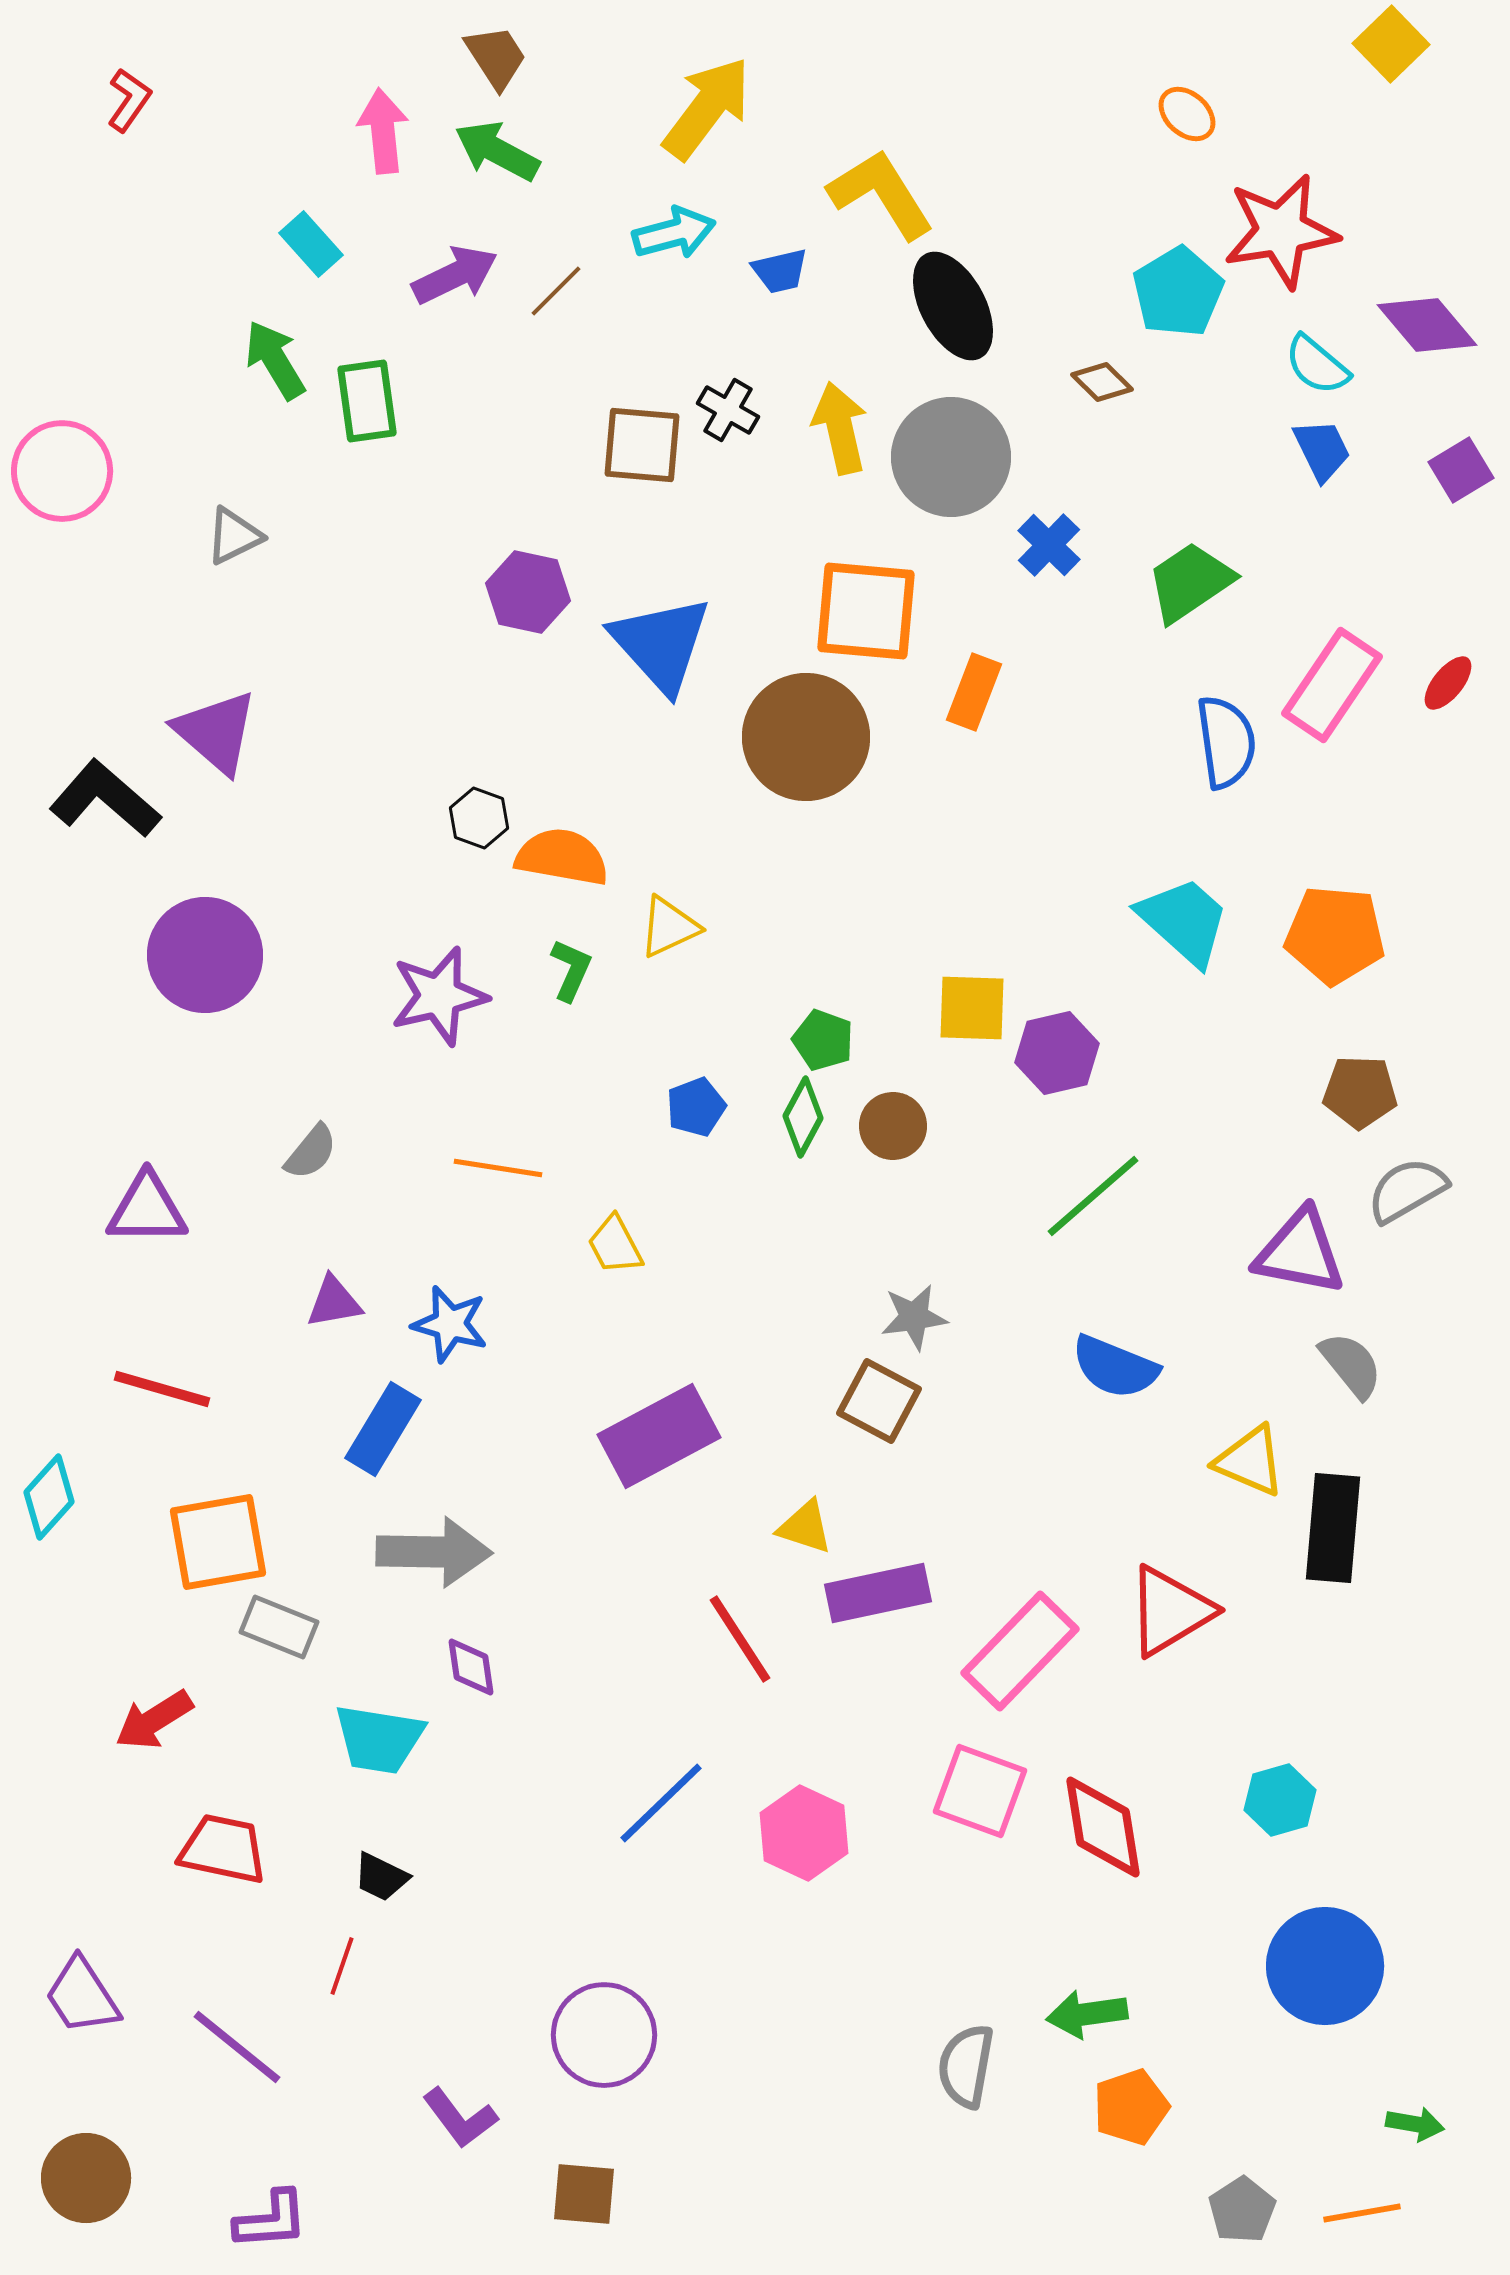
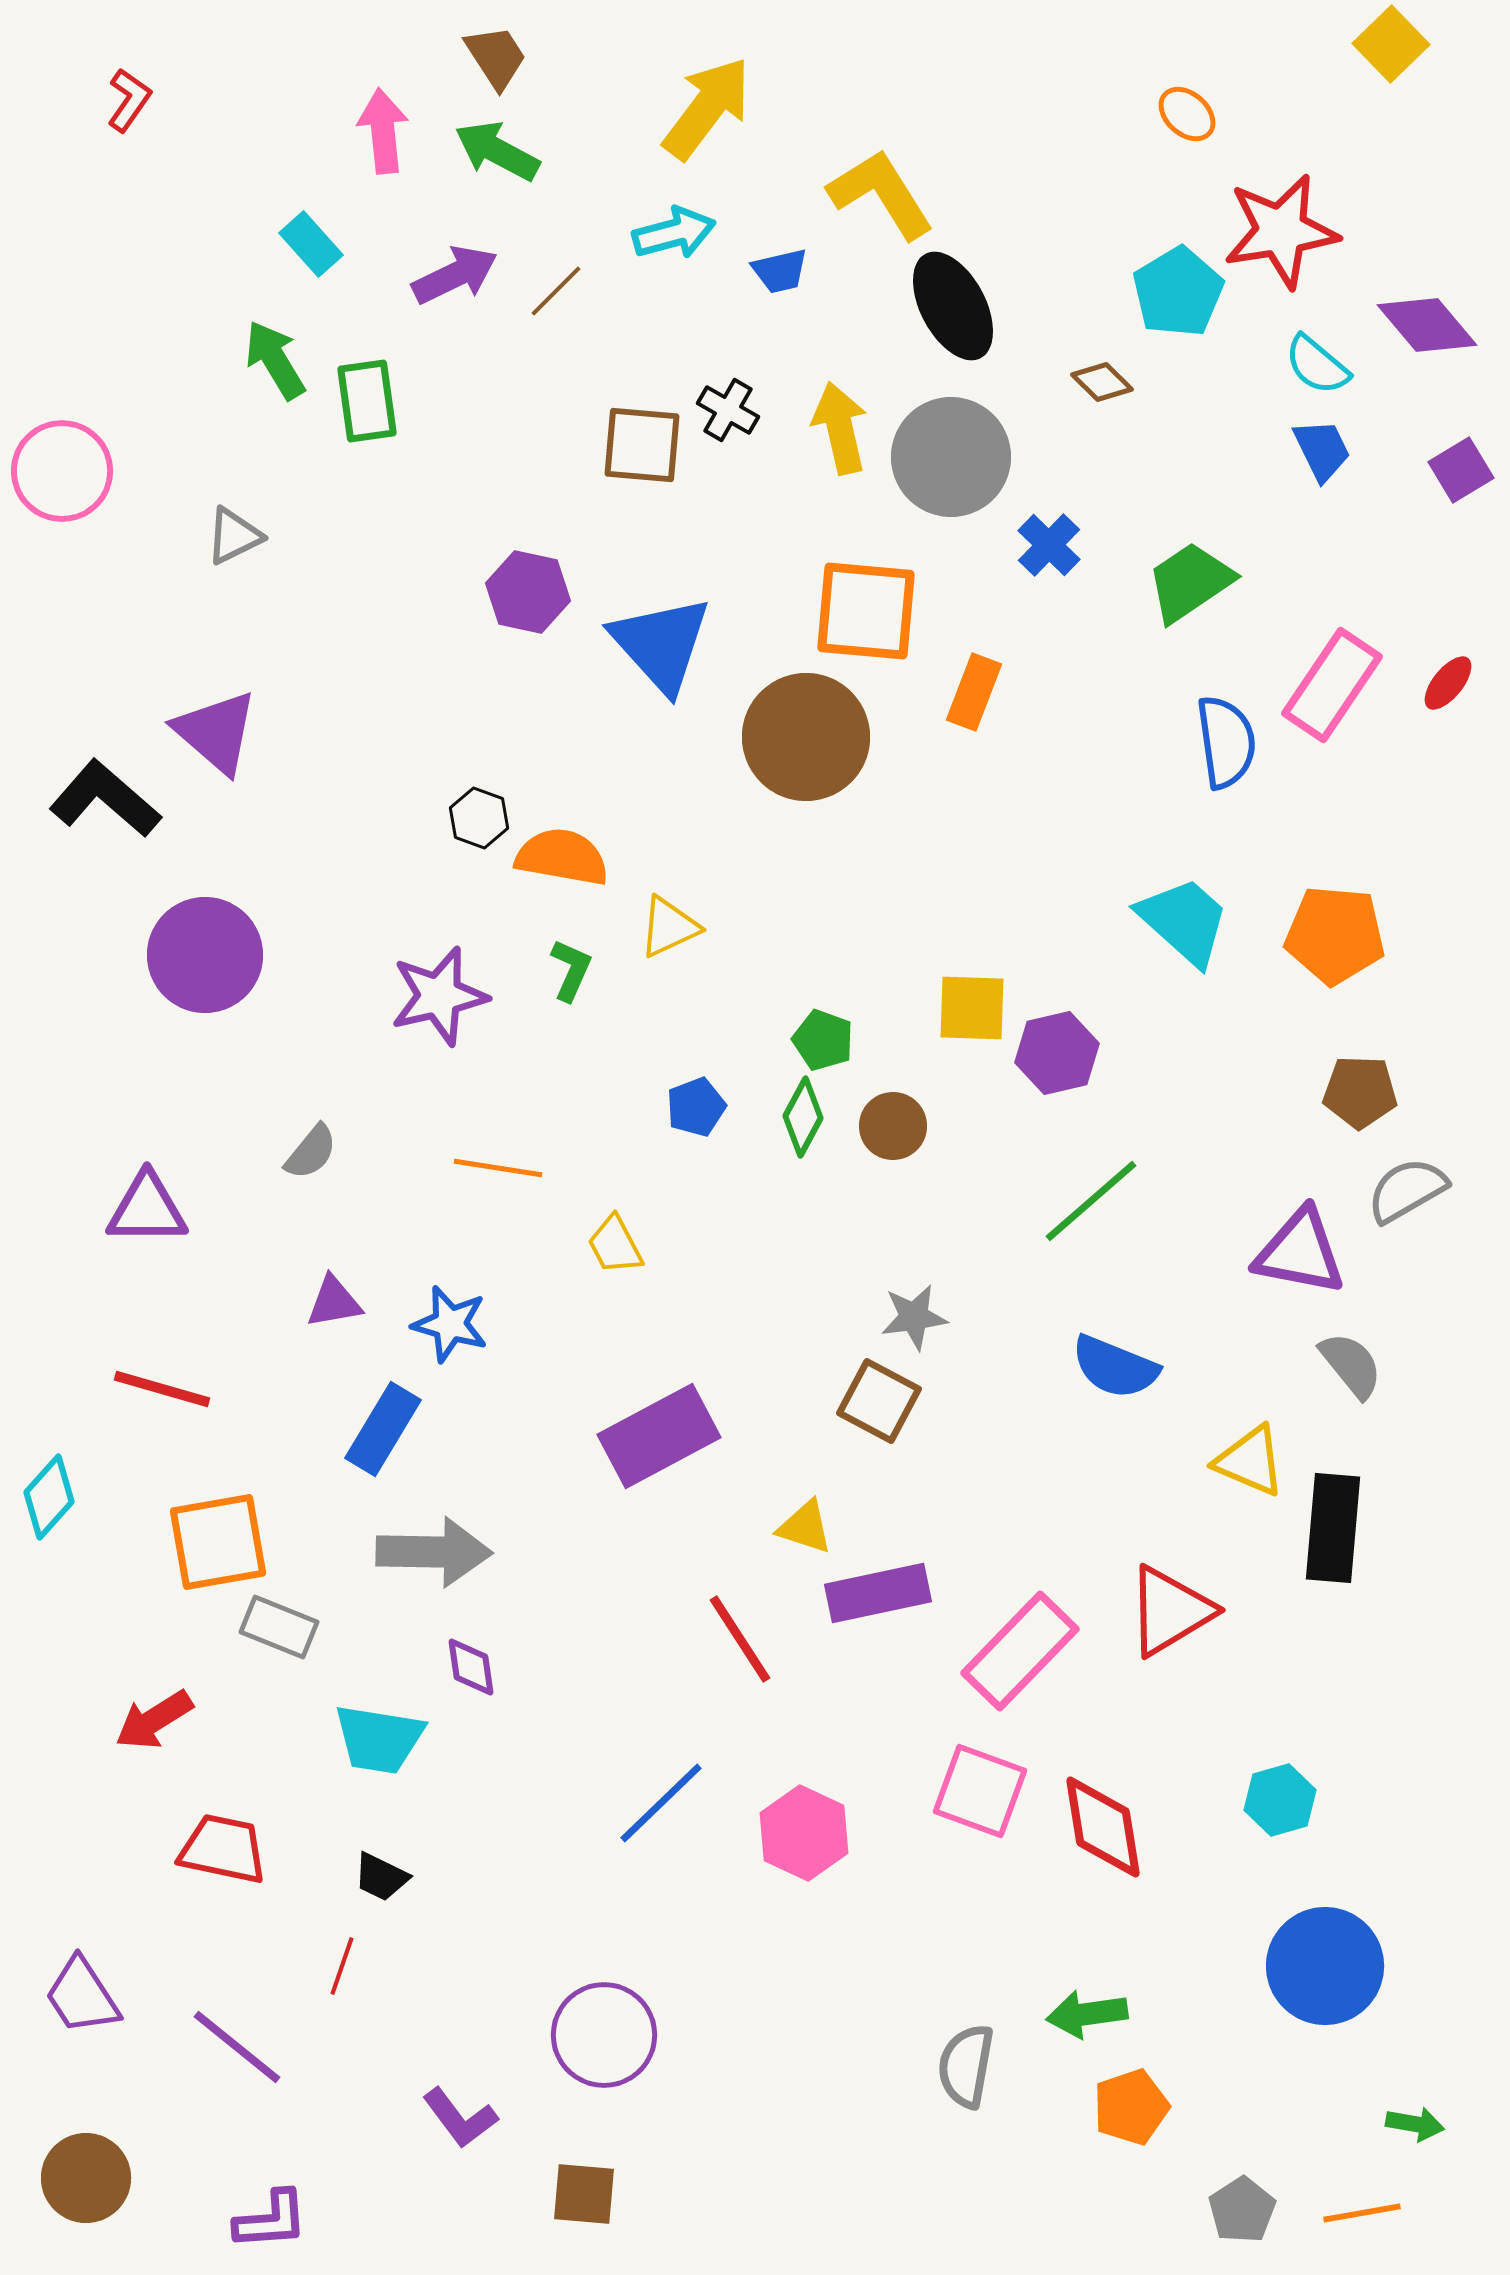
green line at (1093, 1196): moved 2 px left, 5 px down
